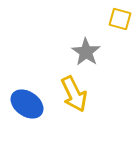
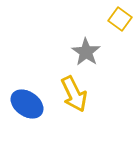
yellow square: rotated 20 degrees clockwise
